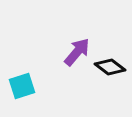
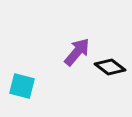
cyan square: rotated 32 degrees clockwise
